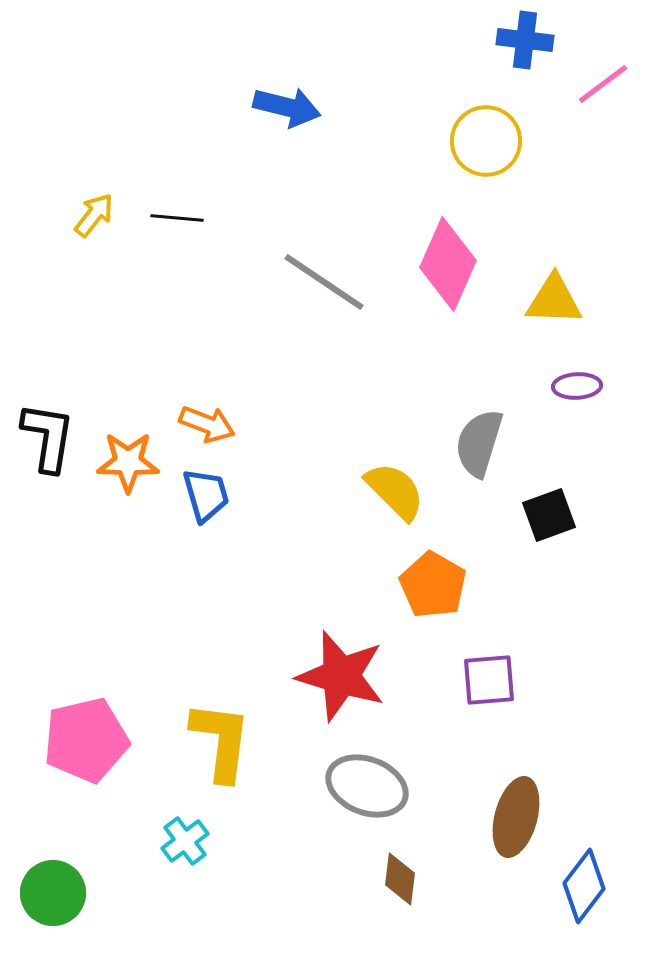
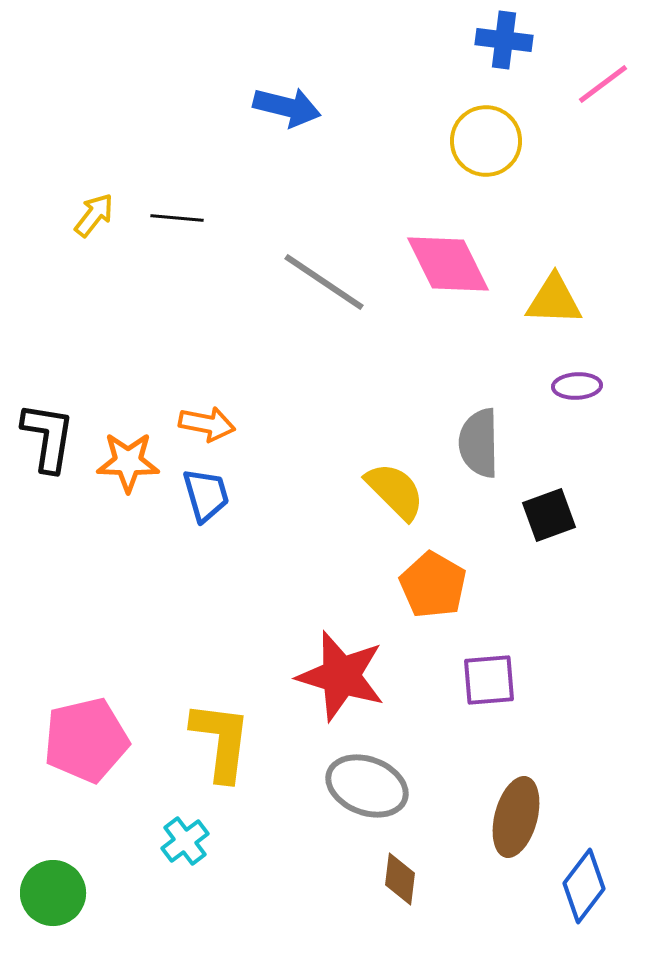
blue cross: moved 21 px left
pink diamond: rotated 50 degrees counterclockwise
orange arrow: rotated 10 degrees counterclockwise
gray semicircle: rotated 18 degrees counterclockwise
